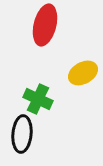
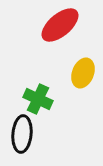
red ellipse: moved 15 px right; rotated 36 degrees clockwise
yellow ellipse: rotated 40 degrees counterclockwise
